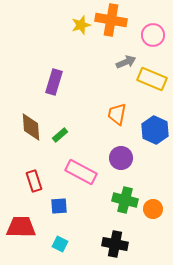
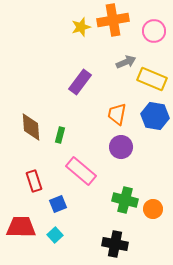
orange cross: moved 2 px right; rotated 20 degrees counterclockwise
yellow star: moved 2 px down
pink circle: moved 1 px right, 4 px up
purple rectangle: moved 26 px right; rotated 20 degrees clockwise
blue hexagon: moved 14 px up; rotated 16 degrees counterclockwise
green rectangle: rotated 35 degrees counterclockwise
purple circle: moved 11 px up
pink rectangle: moved 1 px up; rotated 12 degrees clockwise
blue square: moved 1 px left, 2 px up; rotated 18 degrees counterclockwise
cyan square: moved 5 px left, 9 px up; rotated 21 degrees clockwise
